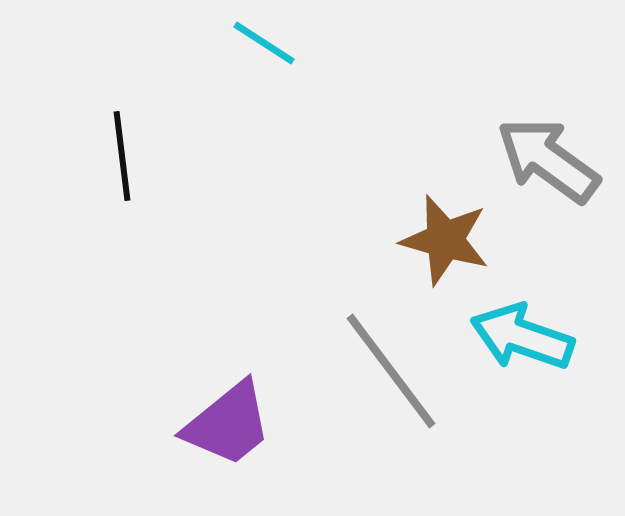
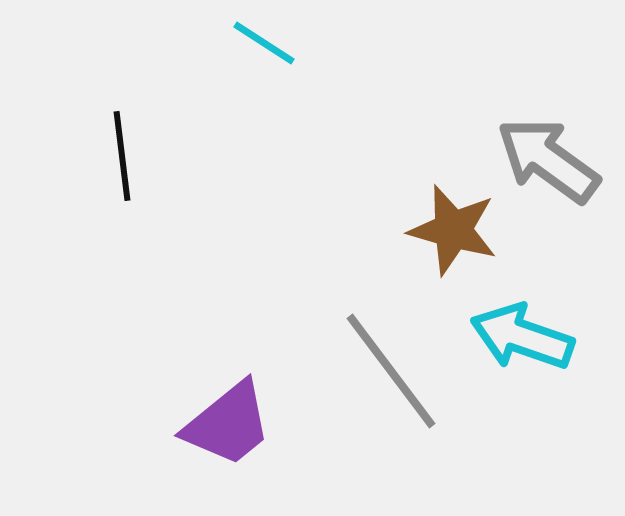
brown star: moved 8 px right, 10 px up
